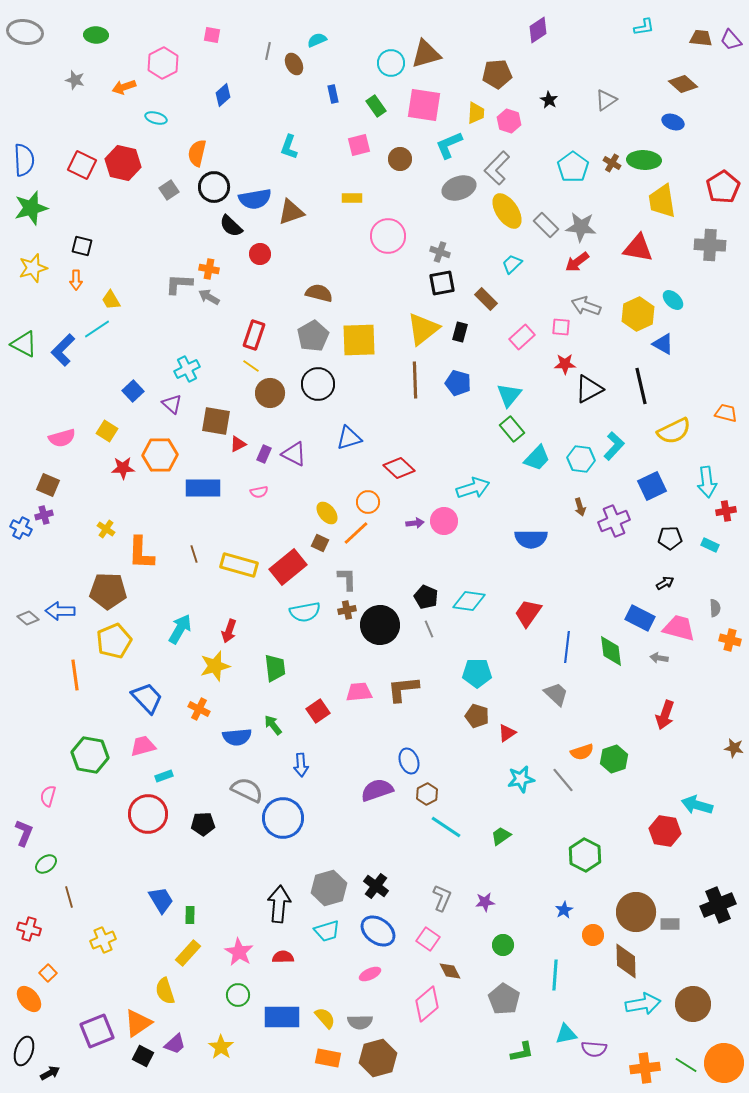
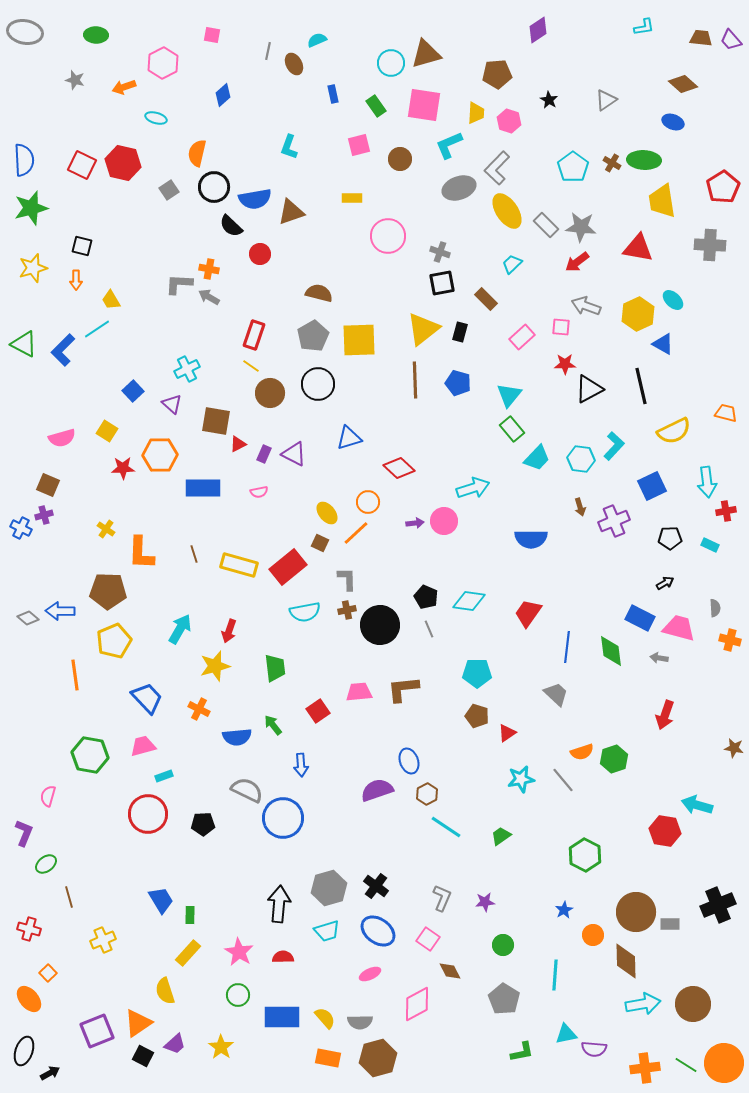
pink diamond at (427, 1004): moved 10 px left; rotated 12 degrees clockwise
